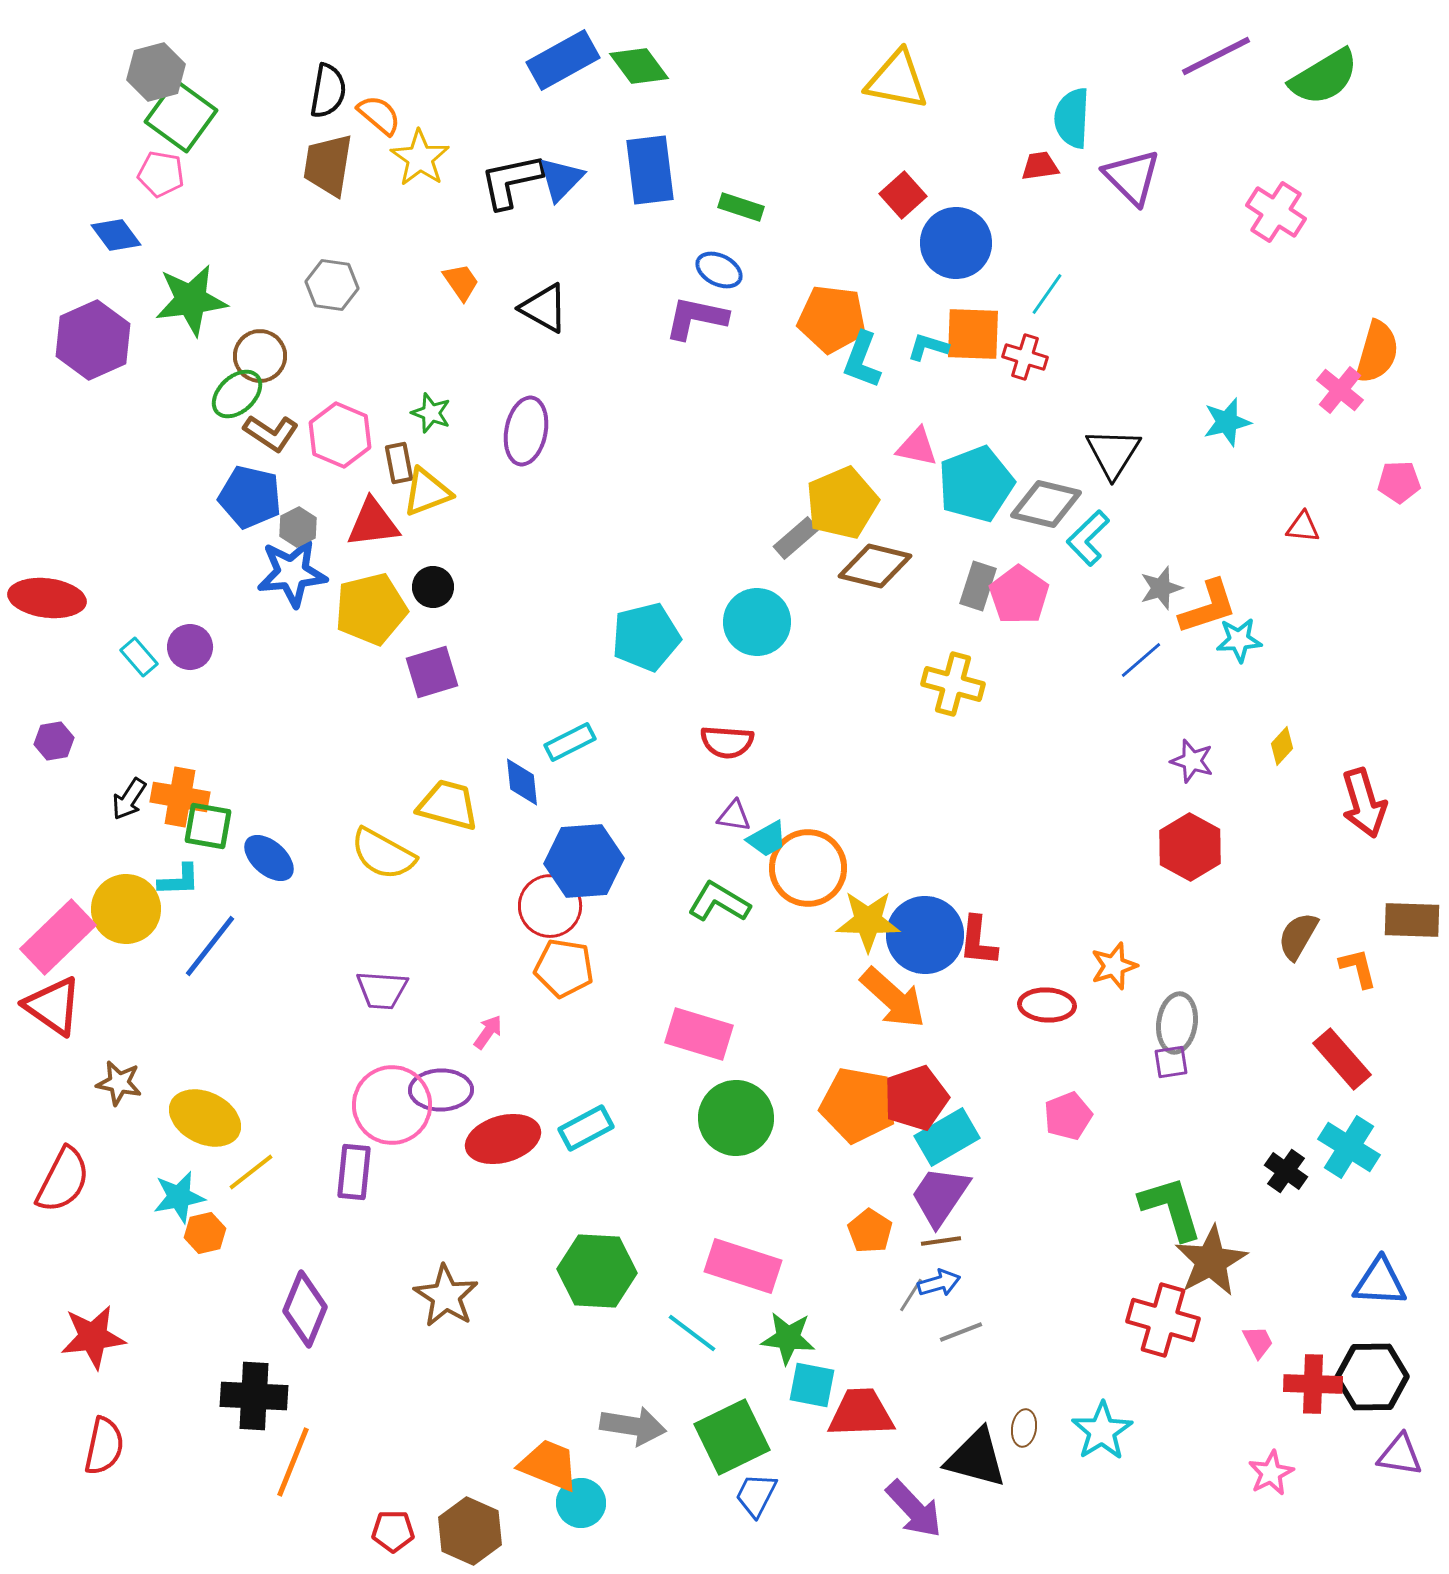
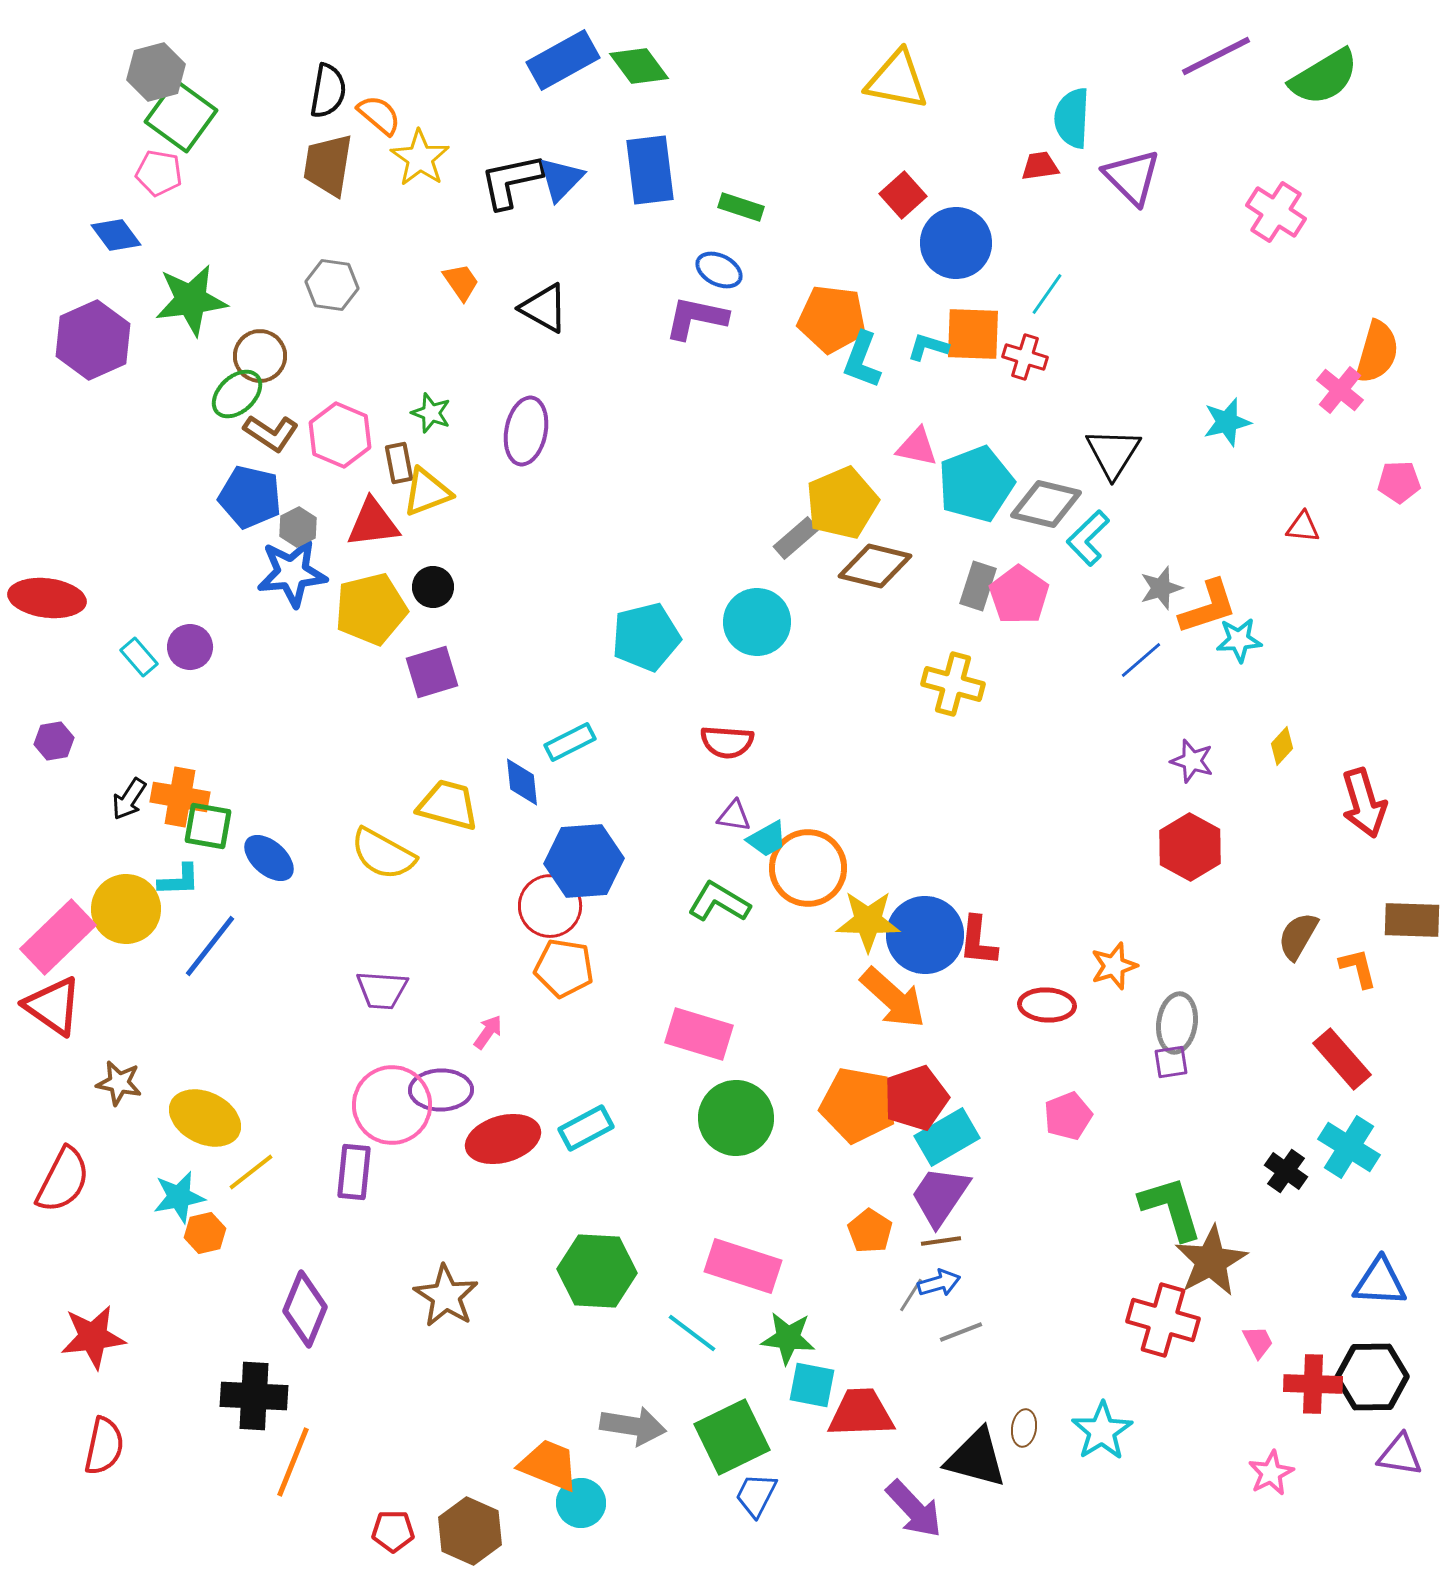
pink pentagon at (161, 174): moved 2 px left, 1 px up
